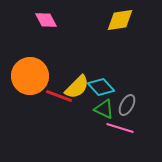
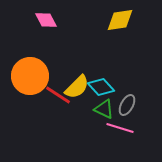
red line: moved 1 px left, 1 px up; rotated 12 degrees clockwise
